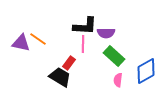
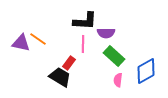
black L-shape: moved 5 px up
